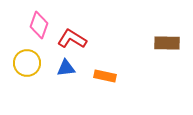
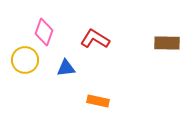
pink diamond: moved 5 px right, 7 px down
red L-shape: moved 23 px right
yellow circle: moved 2 px left, 3 px up
orange rectangle: moved 7 px left, 25 px down
